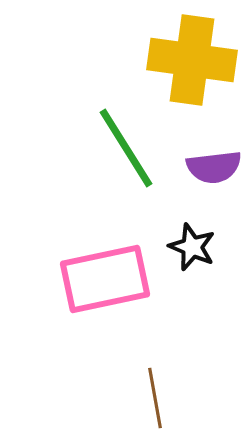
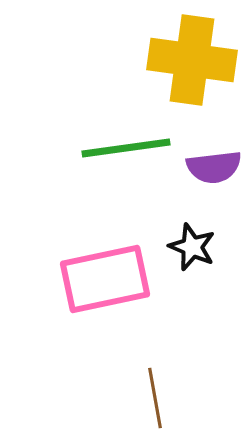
green line: rotated 66 degrees counterclockwise
